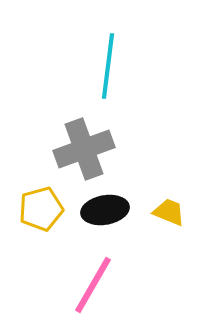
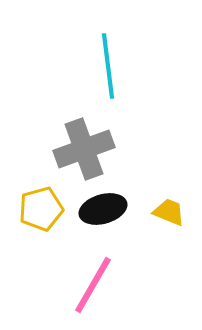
cyan line: rotated 14 degrees counterclockwise
black ellipse: moved 2 px left, 1 px up; rotated 6 degrees counterclockwise
